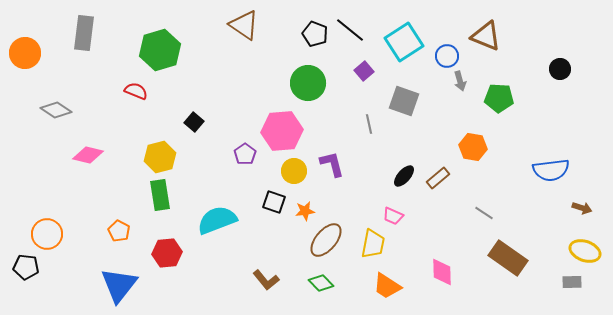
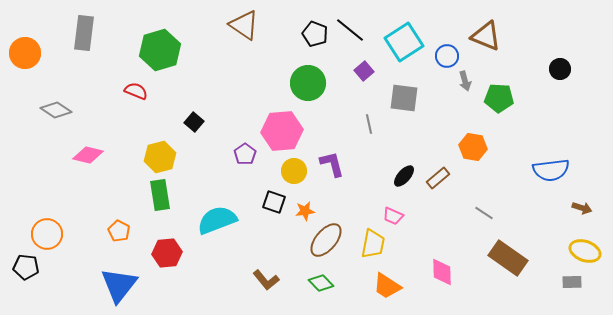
gray arrow at (460, 81): moved 5 px right
gray square at (404, 101): moved 3 px up; rotated 12 degrees counterclockwise
